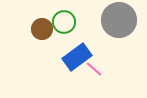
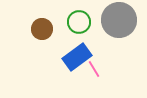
green circle: moved 15 px right
pink line: rotated 18 degrees clockwise
